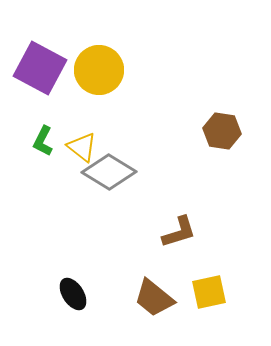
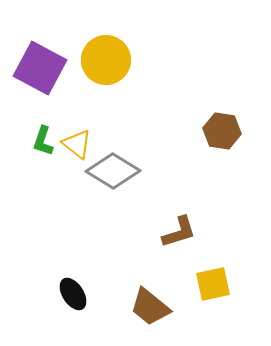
yellow circle: moved 7 px right, 10 px up
green L-shape: rotated 8 degrees counterclockwise
yellow triangle: moved 5 px left, 3 px up
gray diamond: moved 4 px right, 1 px up
yellow square: moved 4 px right, 8 px up
brown trapezoid: moved 4 px left, 9 px down
